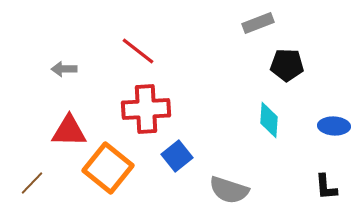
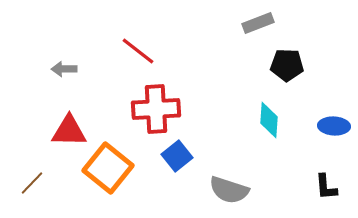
red cross: moved 10 px right
